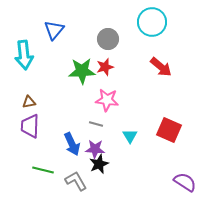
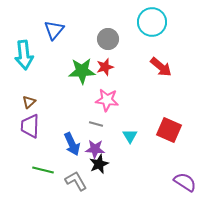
brown triangle: rotated 32 degrees counterclockwise
